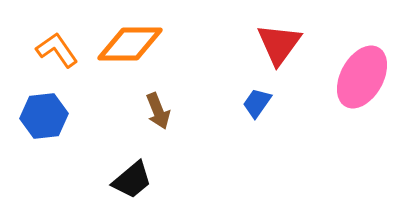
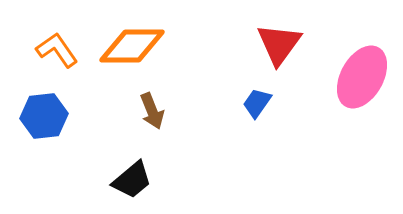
orange diamond: moved 2 px right, 2 px down
brown arrow: moved 6 px left
